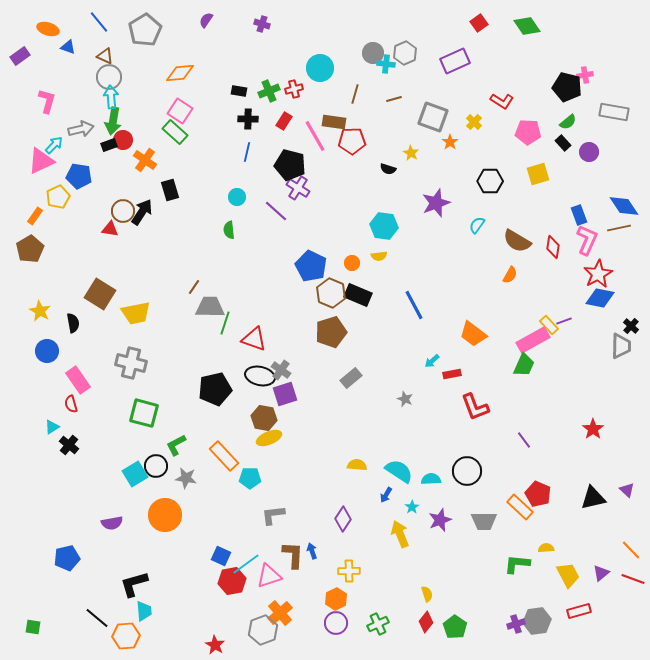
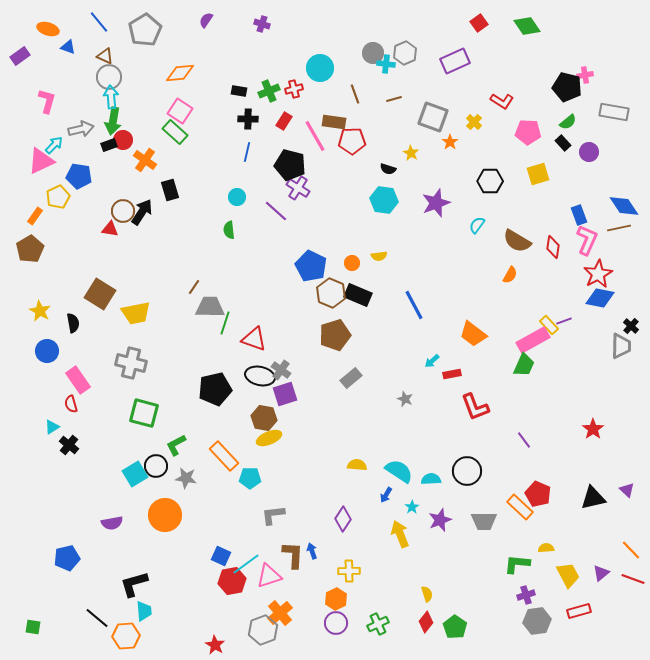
brown line at (355, 94): rotated 36 degrees counterclockwise
cyan hexagon at (384, 226): moved 26 px up
brown pentagon at (331, 332): moved 4 px right, 3 px down
purple cross at (516, 624): moved 10 px right, 29 px up
